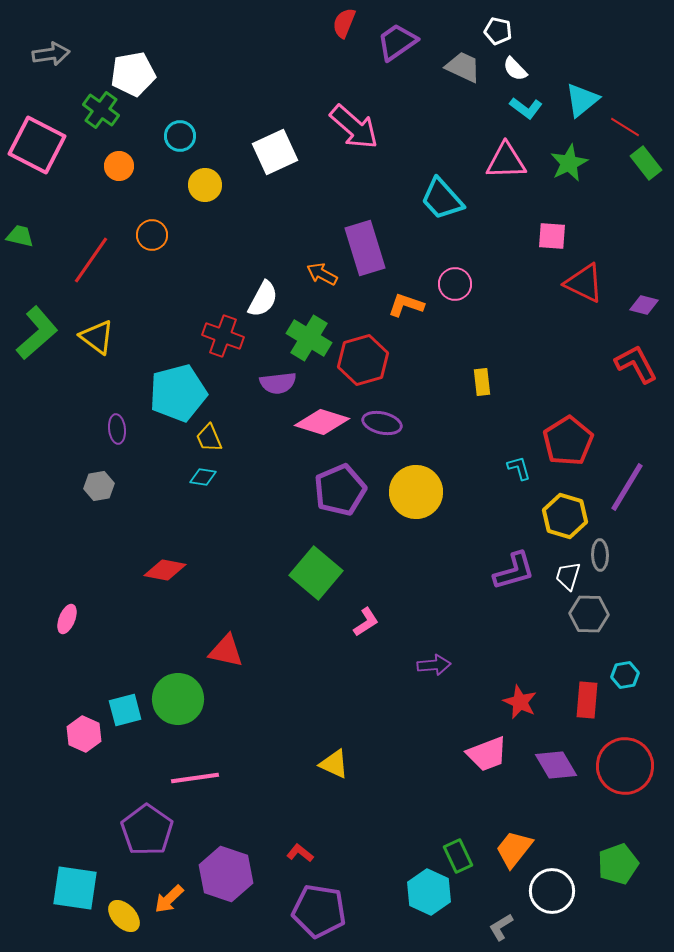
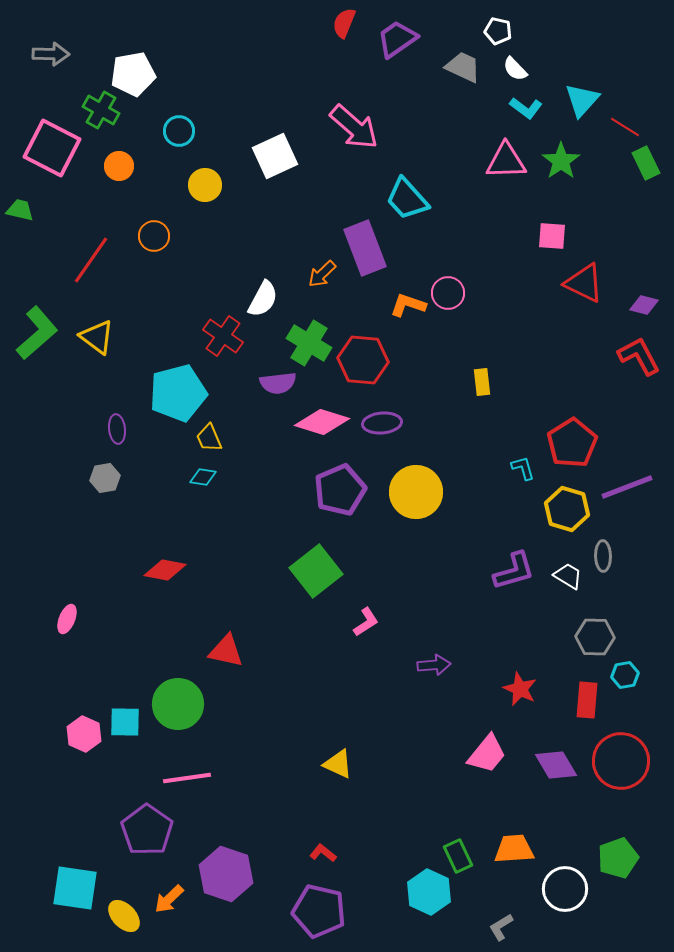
purple trapezoid at (397, 42): moved 3 px up
gray arrow at (51, 54): rotated 9 degrees clockwise
cyan triangle at (582, 100): rotated 9 degrees counterclockwise
green cross at (101, 110): rotated 6 degrees counterclockwise
cyan circle at (180, 136): moved 1 px left, 5 px up
pink square at (37, 145): moved 15 px right, 3 px down
white square at (275, 152): moved 4 px down
green star at (569, 163): moved 8 px left, 2 px up; rotated 9 degrees counterclockwise
green rectangle at (646, 163): rotated 12 degrees clockwise
cyan trapezoid at (442, 199): moved 35 px left
orange circle at (152, 235): moved 2 px right, 1 px down
green trapezoid at (20, 236): moved 26 px up
purple rectangle at (365, 248): rotated 4 degrees counterclockwise
orange arrow at (322, 274): rotated 72 degrees counterclockwise
pink circle at (455, 284): moved 7 px left, 9 px down
orange L-shape at (406, 305): moved 2 px right
red cross at (223, 336): rotated 15 degrees clockwise
green cross at (309, 338): moved 5 px down
red hexagon at (363, 360): rotated 21 degrees clockwise
red L-shape at (636, 364): moved 3 px right, 8 px up
purple ellipse at (382, 423): rotated 18 degrees counterclockwise
red pentagon at (568, 441): moved 4 px right, 2 px down
cyan L-shape at (519, 468): moved 4 px right
gray hexagon at (99, 486): moved 6 px right, 8 px up
purple line at (627, 487): rotated 38 degrees clockwise
yellow hexagon at (565, 516): moved 2 px right, 7 px up
gray ellipse at (600, 555): moved 3 px right, 1 px down
green square at (316, 573): moved 2 px up; rotated 12 degrees clockwise
white trapezoid at (568, 576): rotated 104 degrees clockwise
gray hexagon at (589, 614): moved 6 px right, 23 px down
green circle at (178, 699): moved 5 px down
red star at (520, 702): moved 13 px up
cyan square at (125, 710): moved 12 px down; rotated 16 degrees clockwise
pink trapezoid at (487, 754): rotated 30 degrees counterclockwise
yellow triangle at (334, 764): moved 4 px right
red circle at (625, 766): moved 4 px left, 5 px up
pink line at (195, 778): moved 8 px left
orange trapezoid at (514, 849): rotated 48 degrees clockwise
red L-shape at (300, 853): moved 23 px right
green pentagon at (618, 864): moved 6 px up
white circle at (552, 891): moved 13 px right, 2 px up
purple pentagon at (319, 911): rotated 4 degrees clockwise
